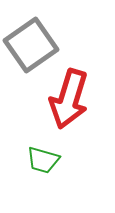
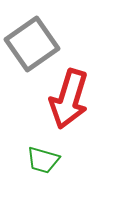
gray square: moved 1 px right, 1 px up
